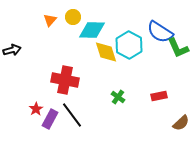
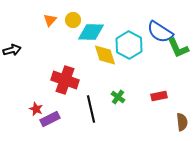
yellow circle: moved 3 px down
cyan diamond: moved 1 px left, 2 px down
yellow diamond: moved 1 px left, 3 px down
red cross: rotated 8 degrees clockwise
red star: rotated 16 degrees counterclockwise
black line: moved 19 px right, 6 px up; rotated 24 degrees clockwise
purple rectangle: rotated 36 degrees clockwise
brown semicircle: moved 1 px right, 1 px up; rotated 54 degrees counterclockwise
